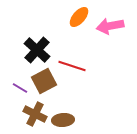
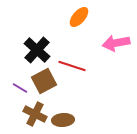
pink arrow: moved 6 px right, 17 px down
